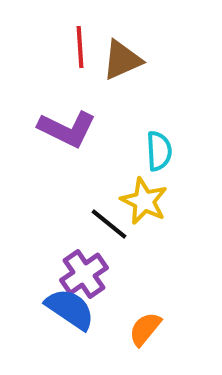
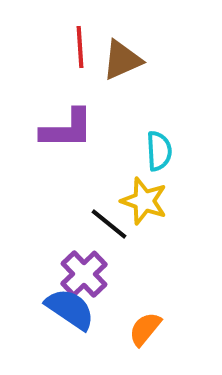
purple L-shape: rotated 26 degrees counterclockwise
yellow star: rotated 6 degrees counterclockwise
purple cross: rotated 9 degrees counterclockwise
